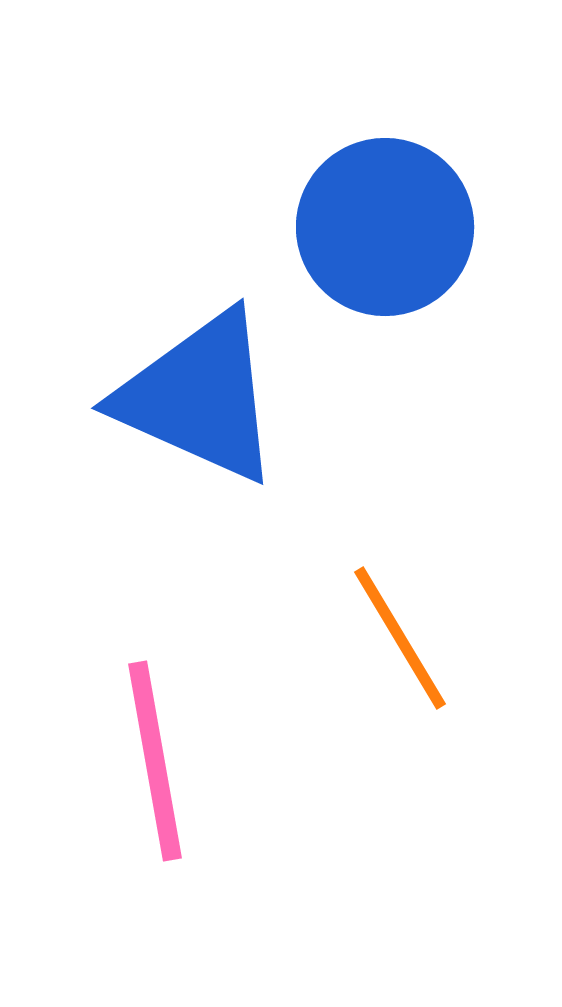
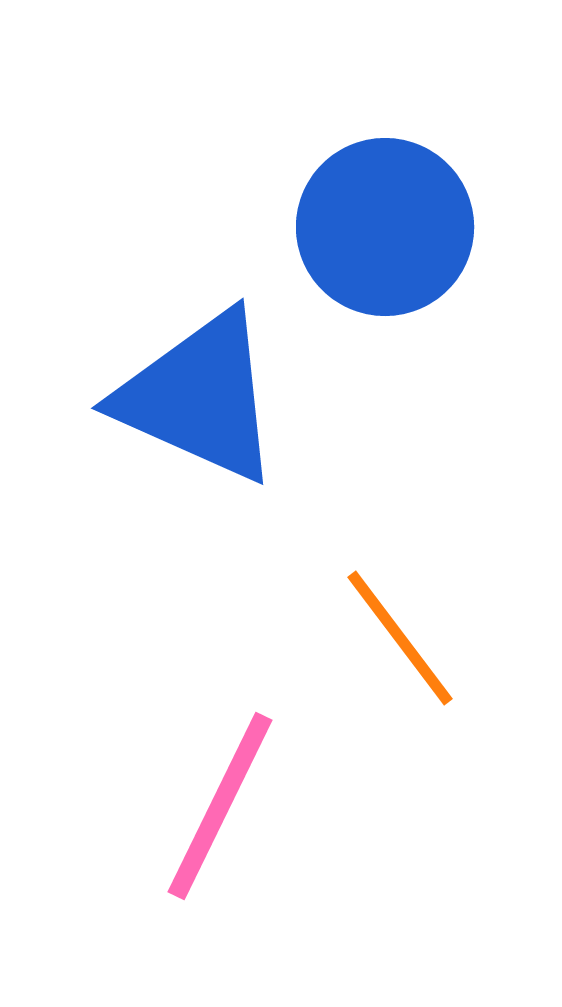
orange line: rotated 6 degrees counterclockwise
pink line: moved 65 px right, 45 px down; rotated 36 degrees clockwise
